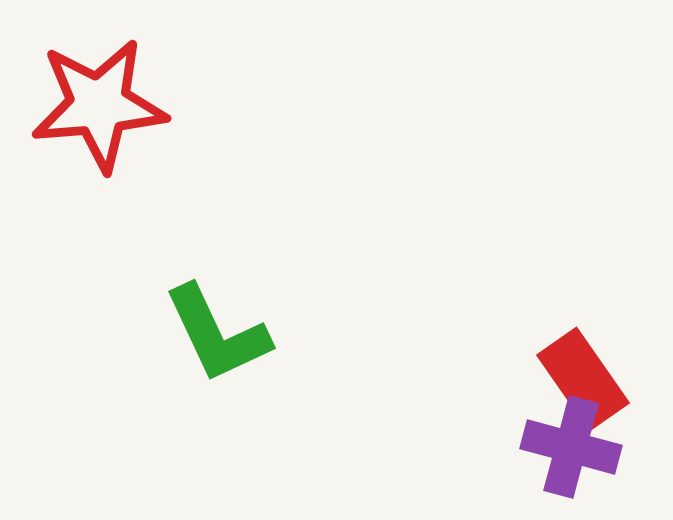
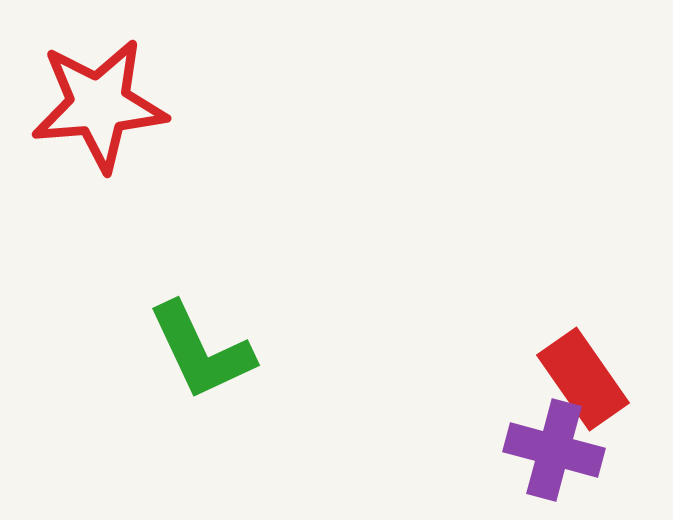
green L-shape: moved 16 px left, 17 px down
purple cross: moved 17 px left, 3 px down
